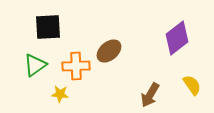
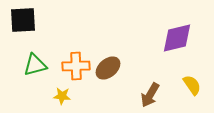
black square: moved 25 px left, 7 px up
purple diamond: rotated 24 degrees clockwise
brown ellipse: moved 1 px left, 17 px down
green triangle: rotated 20 degrees clockwise
yellow star: moved 2 px right, 2 px down
